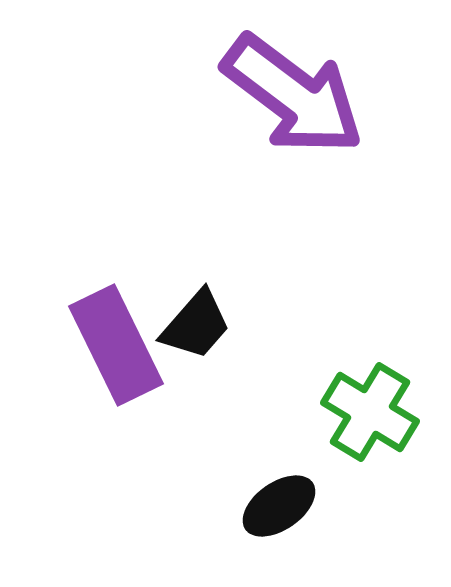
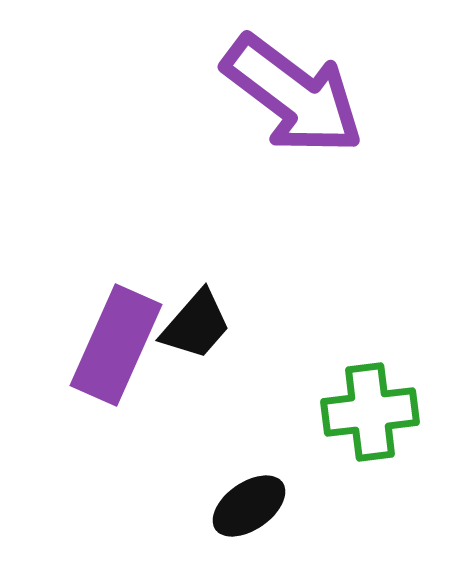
purple rectangle: rotated 50 degrees clockwise
green cross: rotated 38 degrees counterclockwise
black ellipse: moved 30 px left
